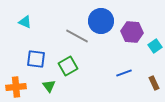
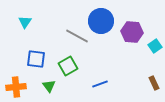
cyan triangle: rotated 40 degrees clockwise
blue line: moved 24 px left, 11 px down
